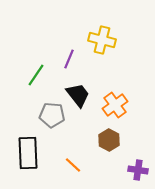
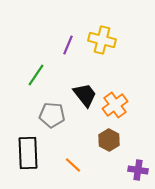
purple line: moved 1 px left, 14 px up
black trapezoid: moved 7 px right
